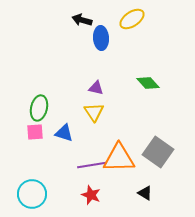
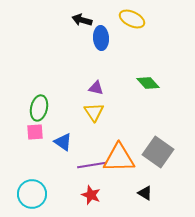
yellow ellipse: rotated 60 degrees clockwise
blue triangle: moved 1 px left, 9 px down; rotated 18 degrees clockwise
